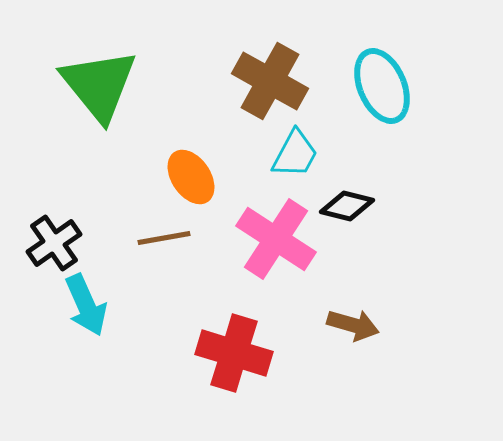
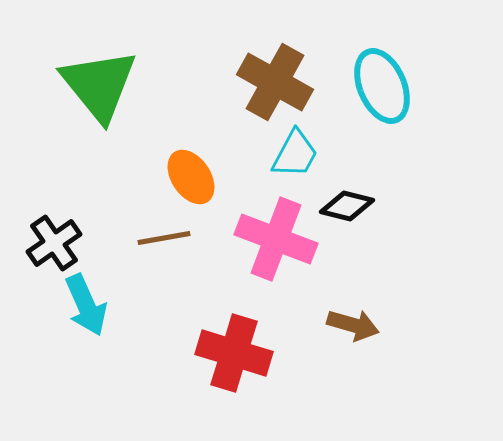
brown cross: moved 5 px right, 1 px down
pink cross: rotated 12 degrees counterclockwise
